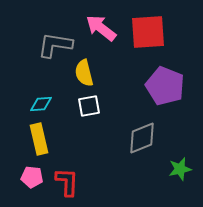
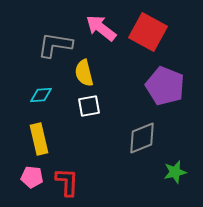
red square: rotated 33 degrees clockwise
cyan diamond: moved 9 px up
green star: moved 5 px left, 3 px down
